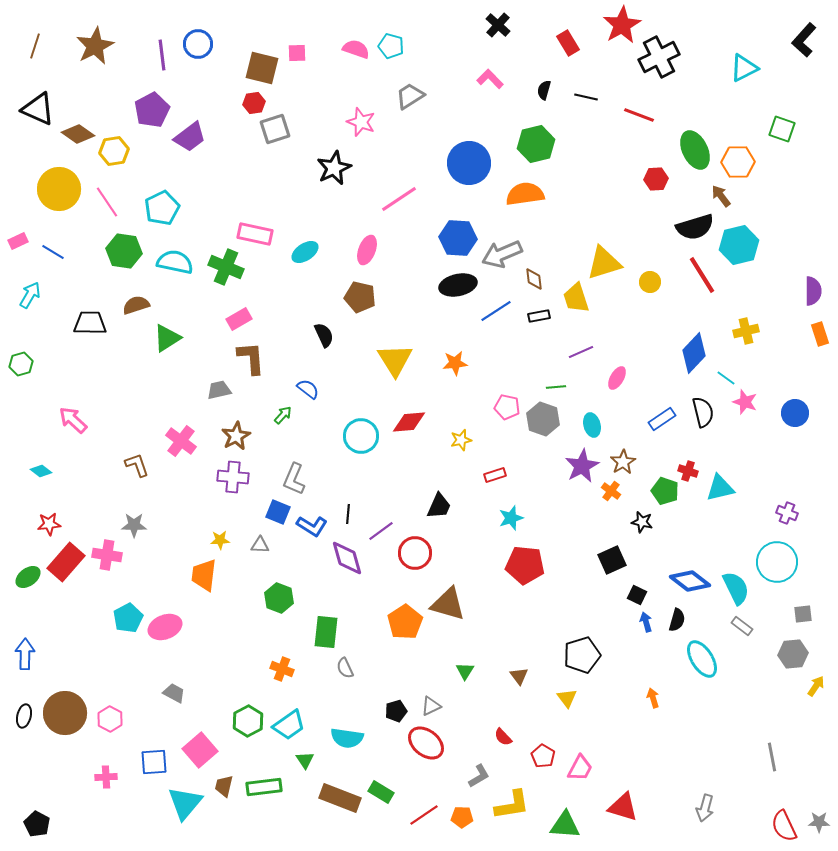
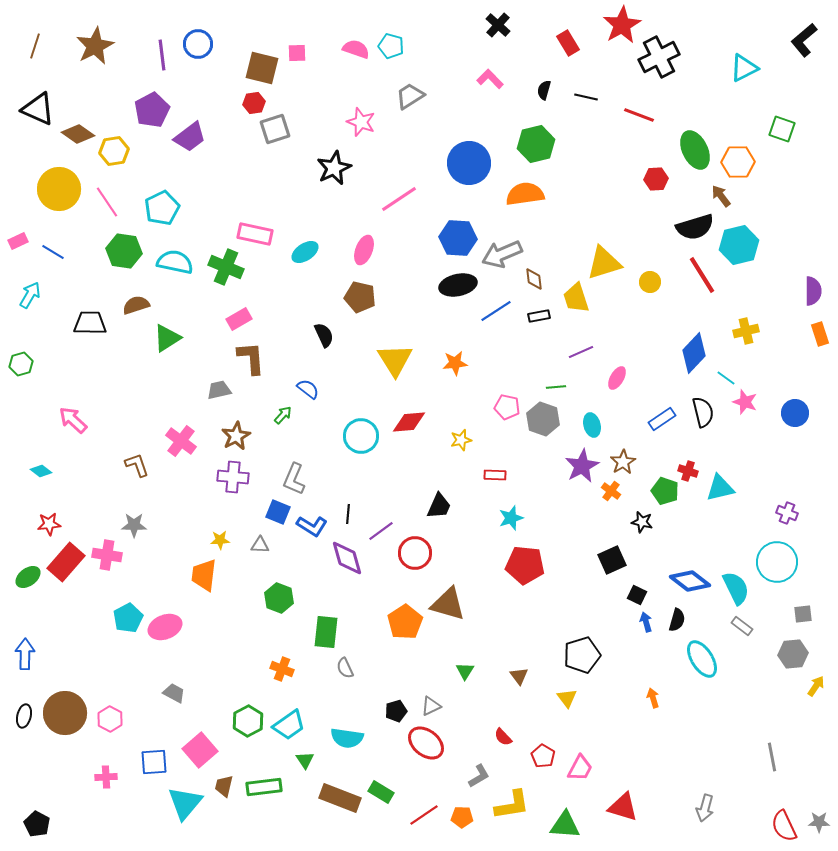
black L-shape at (804, 40): rotated 8 degrees clockwise
pink ellipse at (367, 250): moved 3 px left
red rectangle at (495, 475): rotated 20 degrees clockwise
